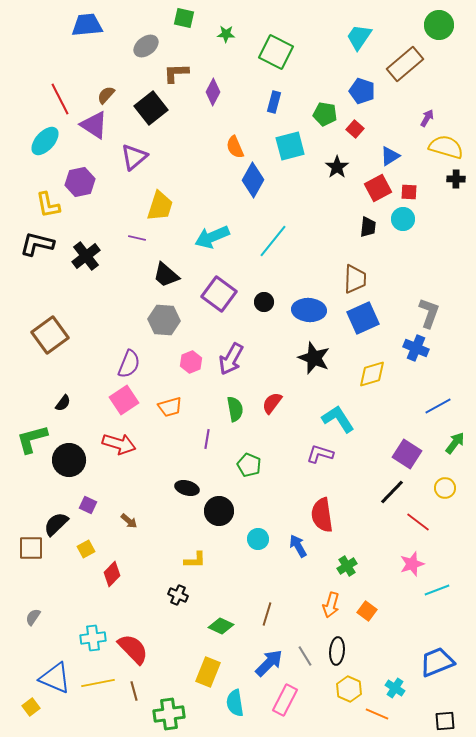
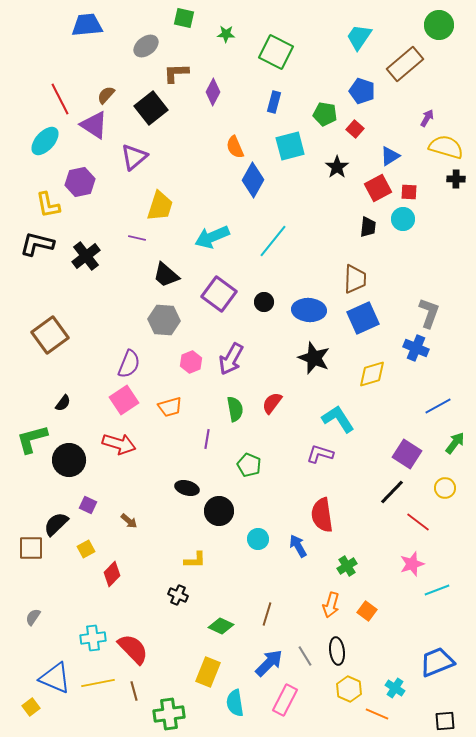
black ellipse at (337, 651): rotated 12 degrees counterclockwise
